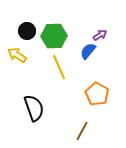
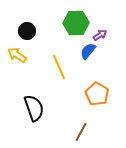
green hexagon: moved 22 px right, 13 px up
brown line: moved 1 px left, 1 px down
